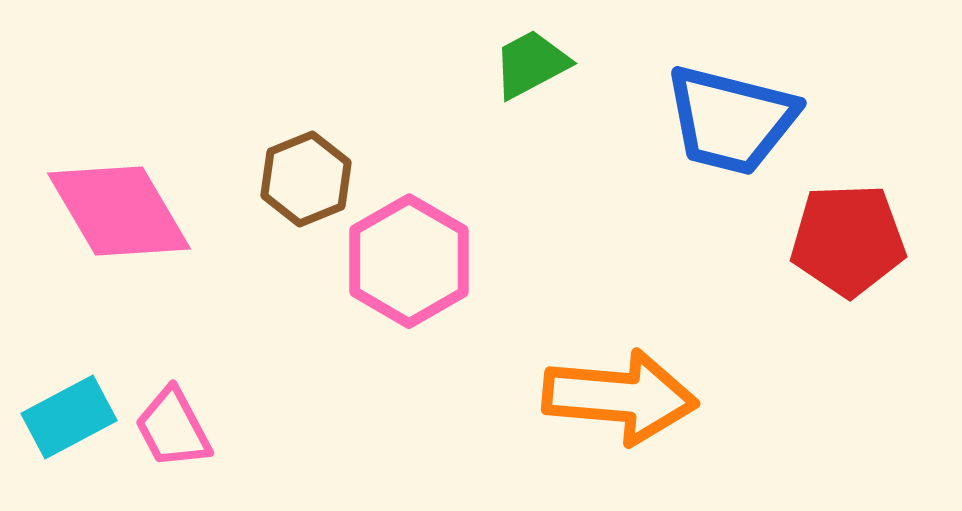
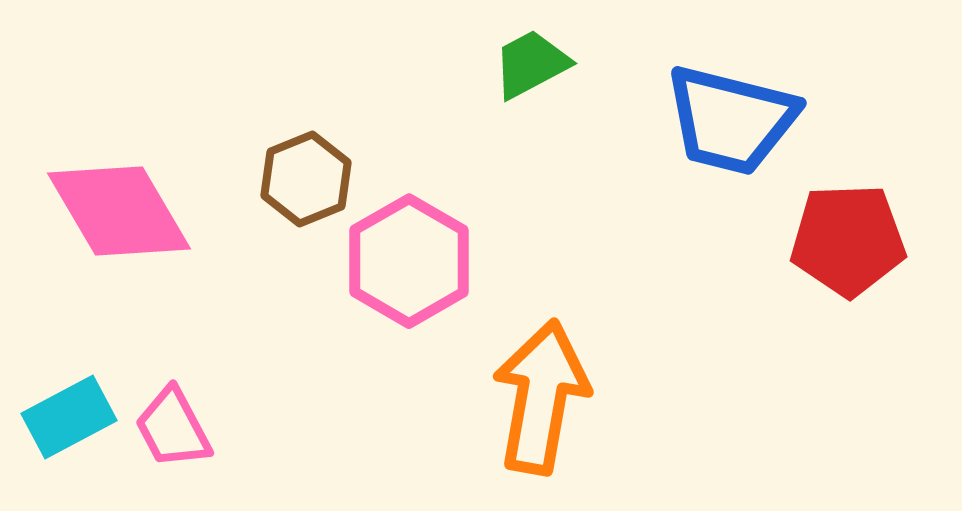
orange arrow: moved 79 px left; rotated 85 degrees counterclockwise
